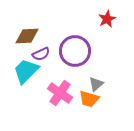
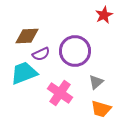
red star: moved 3 px left, 4 px up
cyan trapezoid: moved 2 px left, 2 px down; rotated 24 degrees clockwise
gray triangle: moved 2 px up
orange trapezoid: moved 12 px right, 10 px down
